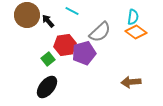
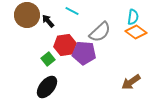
purple pentagon: rotated 20 degrees clockwise
brown arrow: rotated 30 degrees counterclockwise
